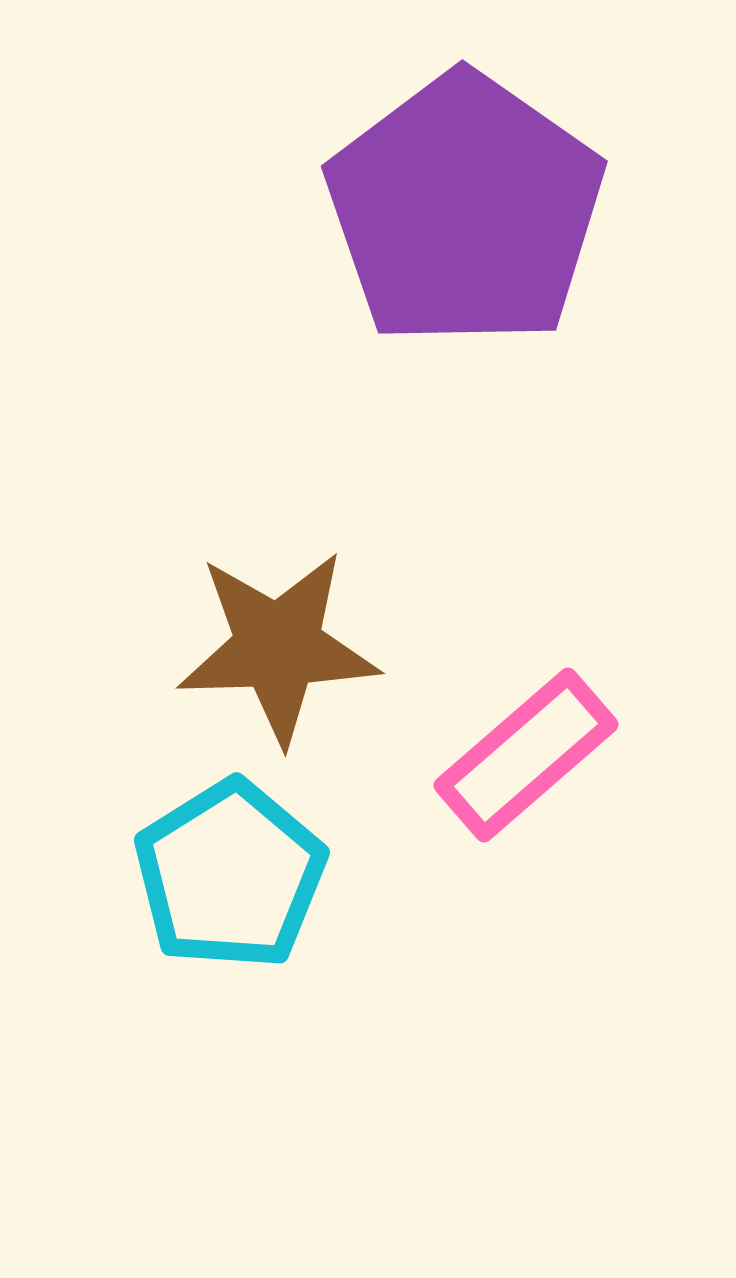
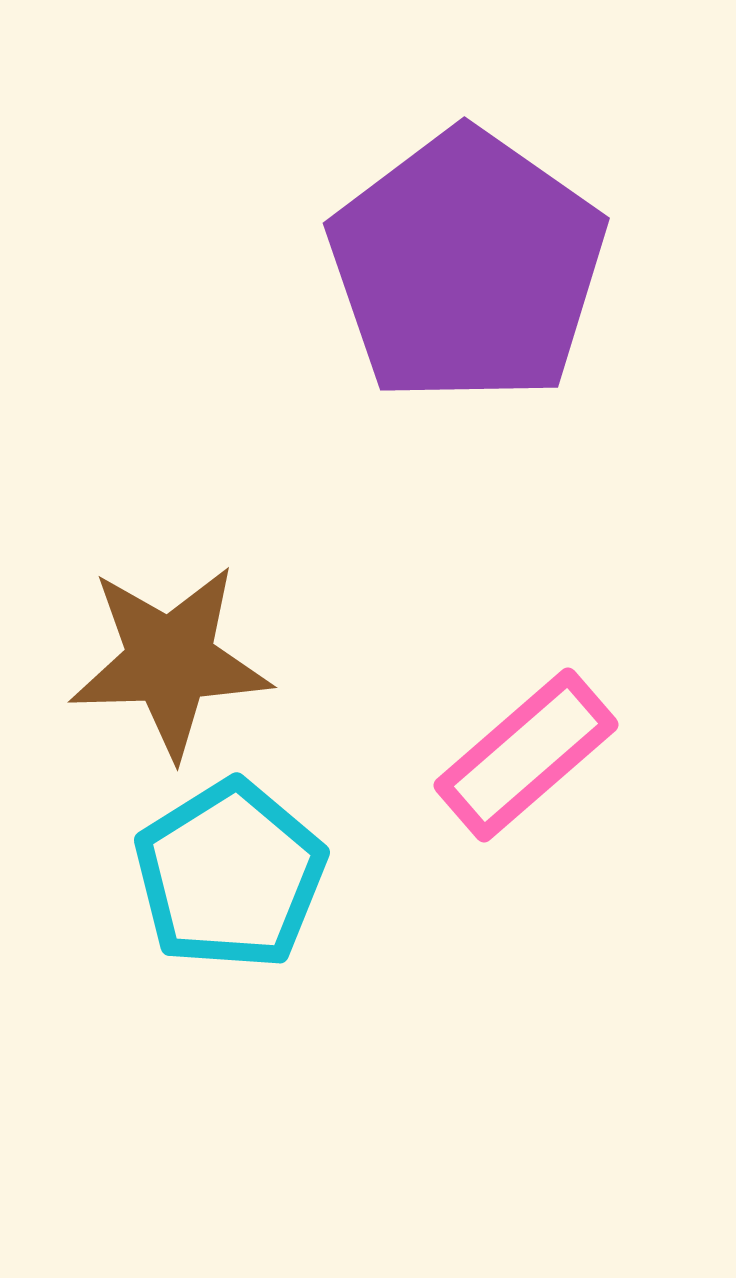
purple pentagon: moved 2 px right, 57 px down
brown star: moved 108 px left, 14 px down
